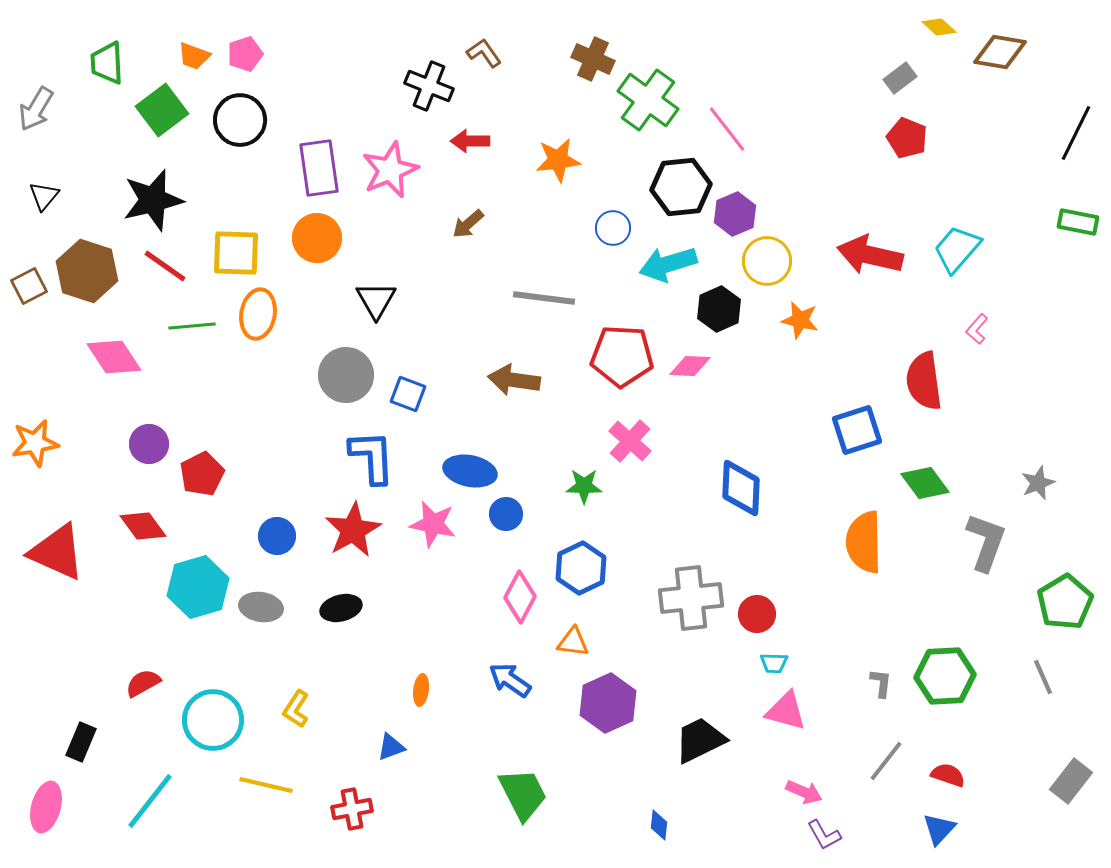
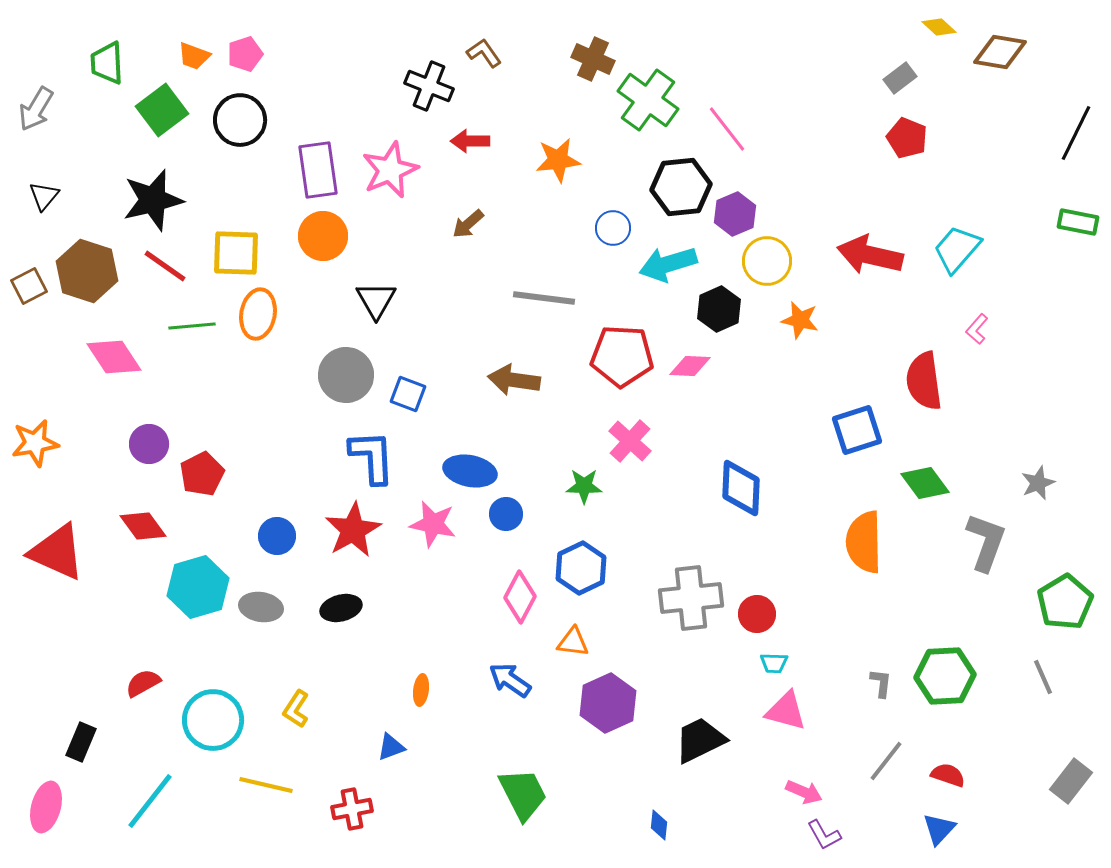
purple rectangle at (319, 168): moved 1 px left, 2 px down
orange circle at (317, 238): moved 6 px right, 2 px up
